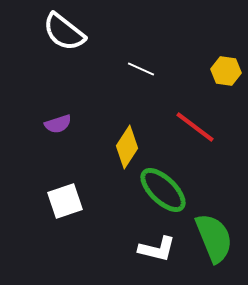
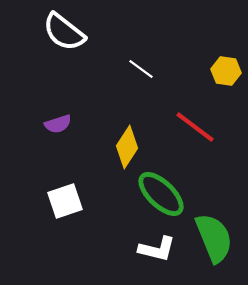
white line: rotated 12 degrees clockwise
green ellipse: moved 2 px left, 4 px down
